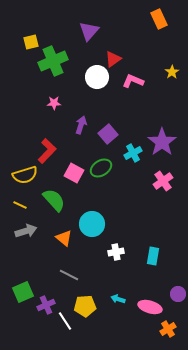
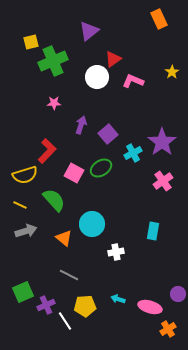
purple triangle: rotated 10 degrees clockwise
cyan rectangle: moved 25 px up
